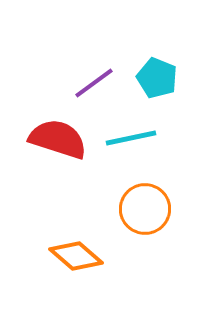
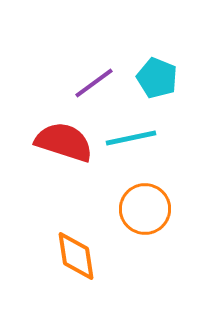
red semicircle: moved 6 px right, 3 px down
orange diamond: rotated 40 degrees clockwise
